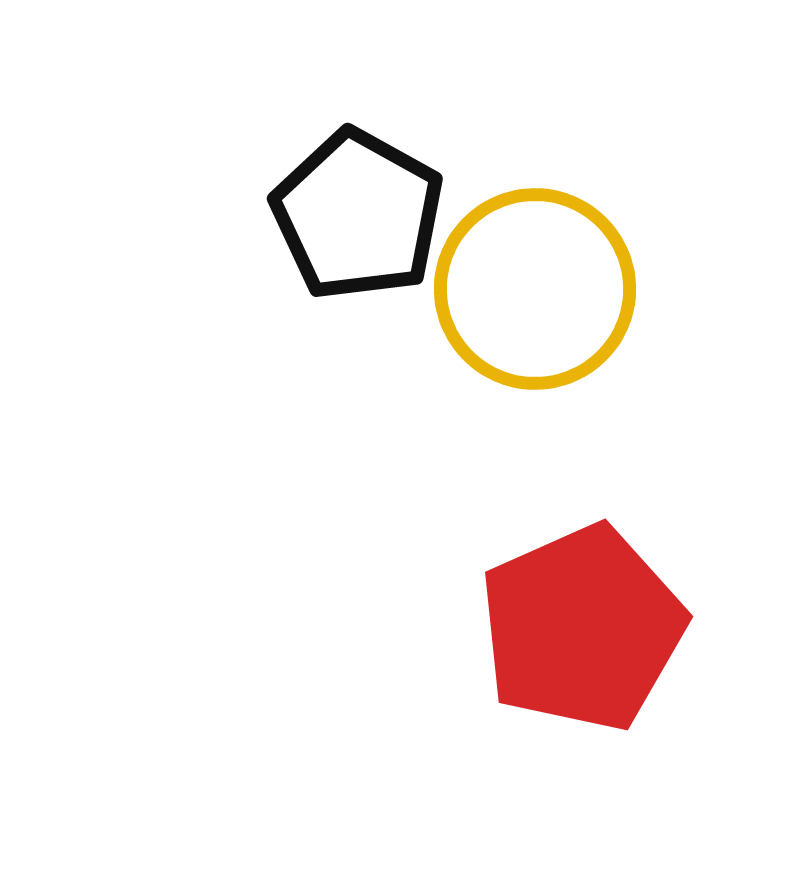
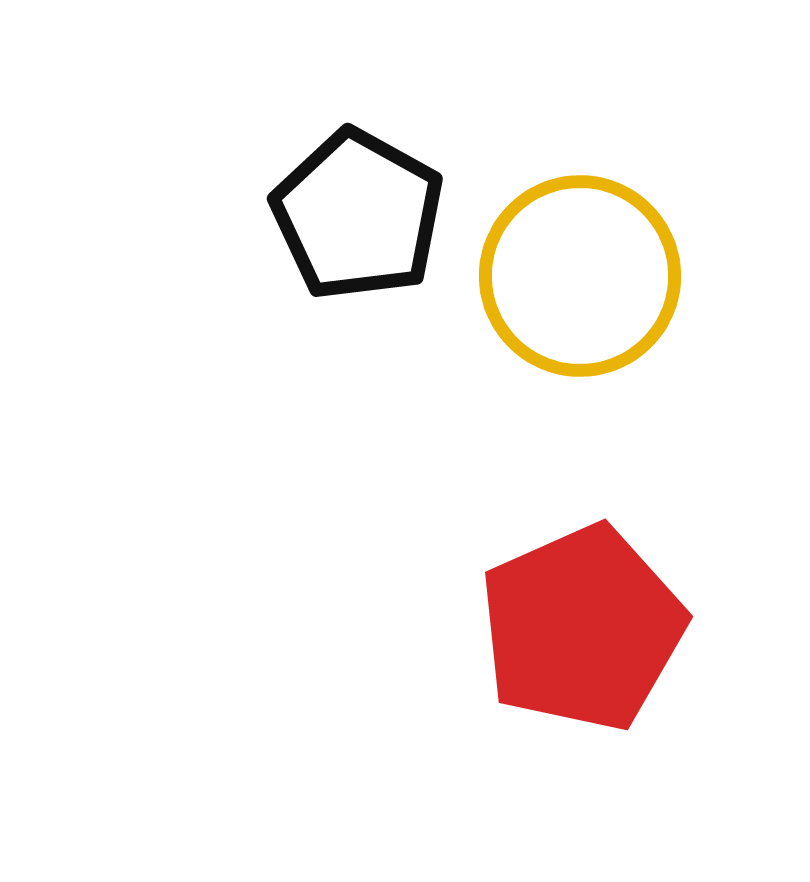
yellow circle: moved 45 px right, 13 px up
